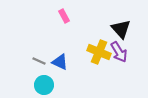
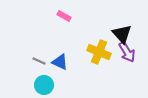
pink rectangle: rotated 32 degrees counterclockwise
black triangle: moved 1 px right, 5 px down
purple arrow: moved 8 px right
